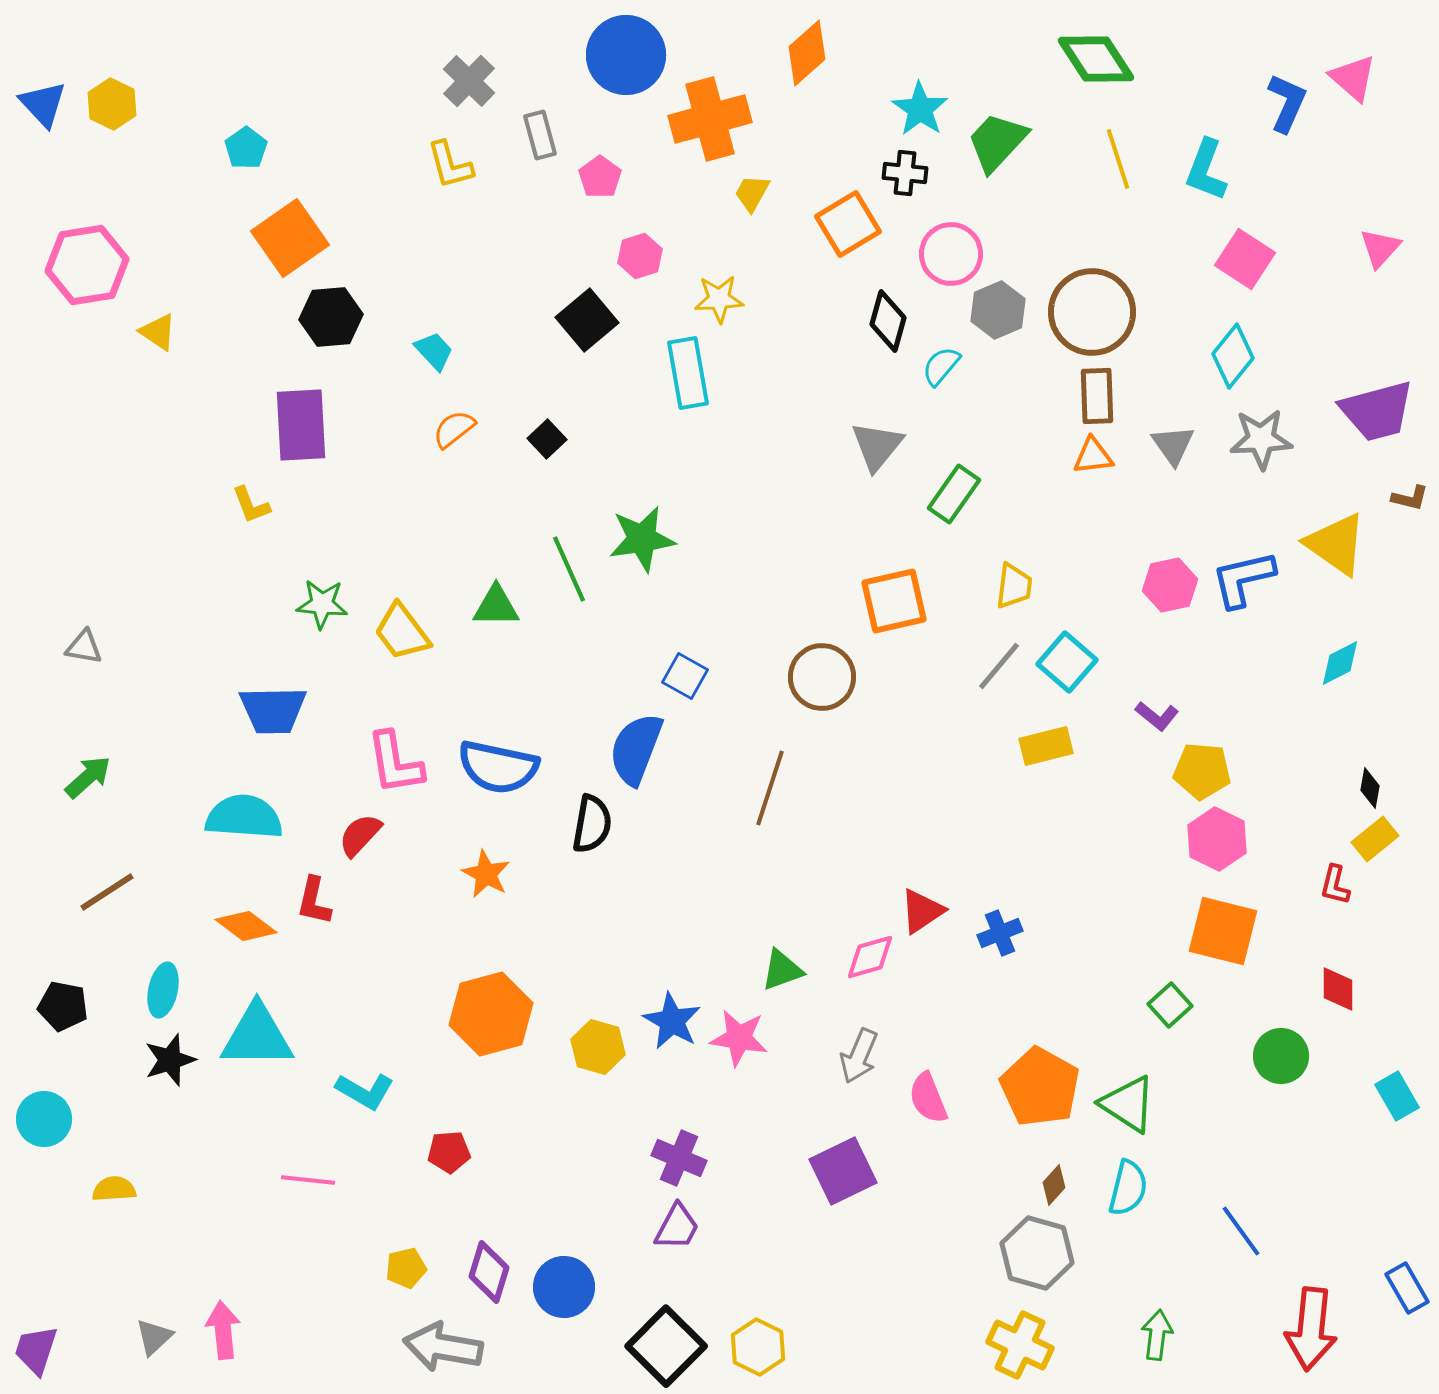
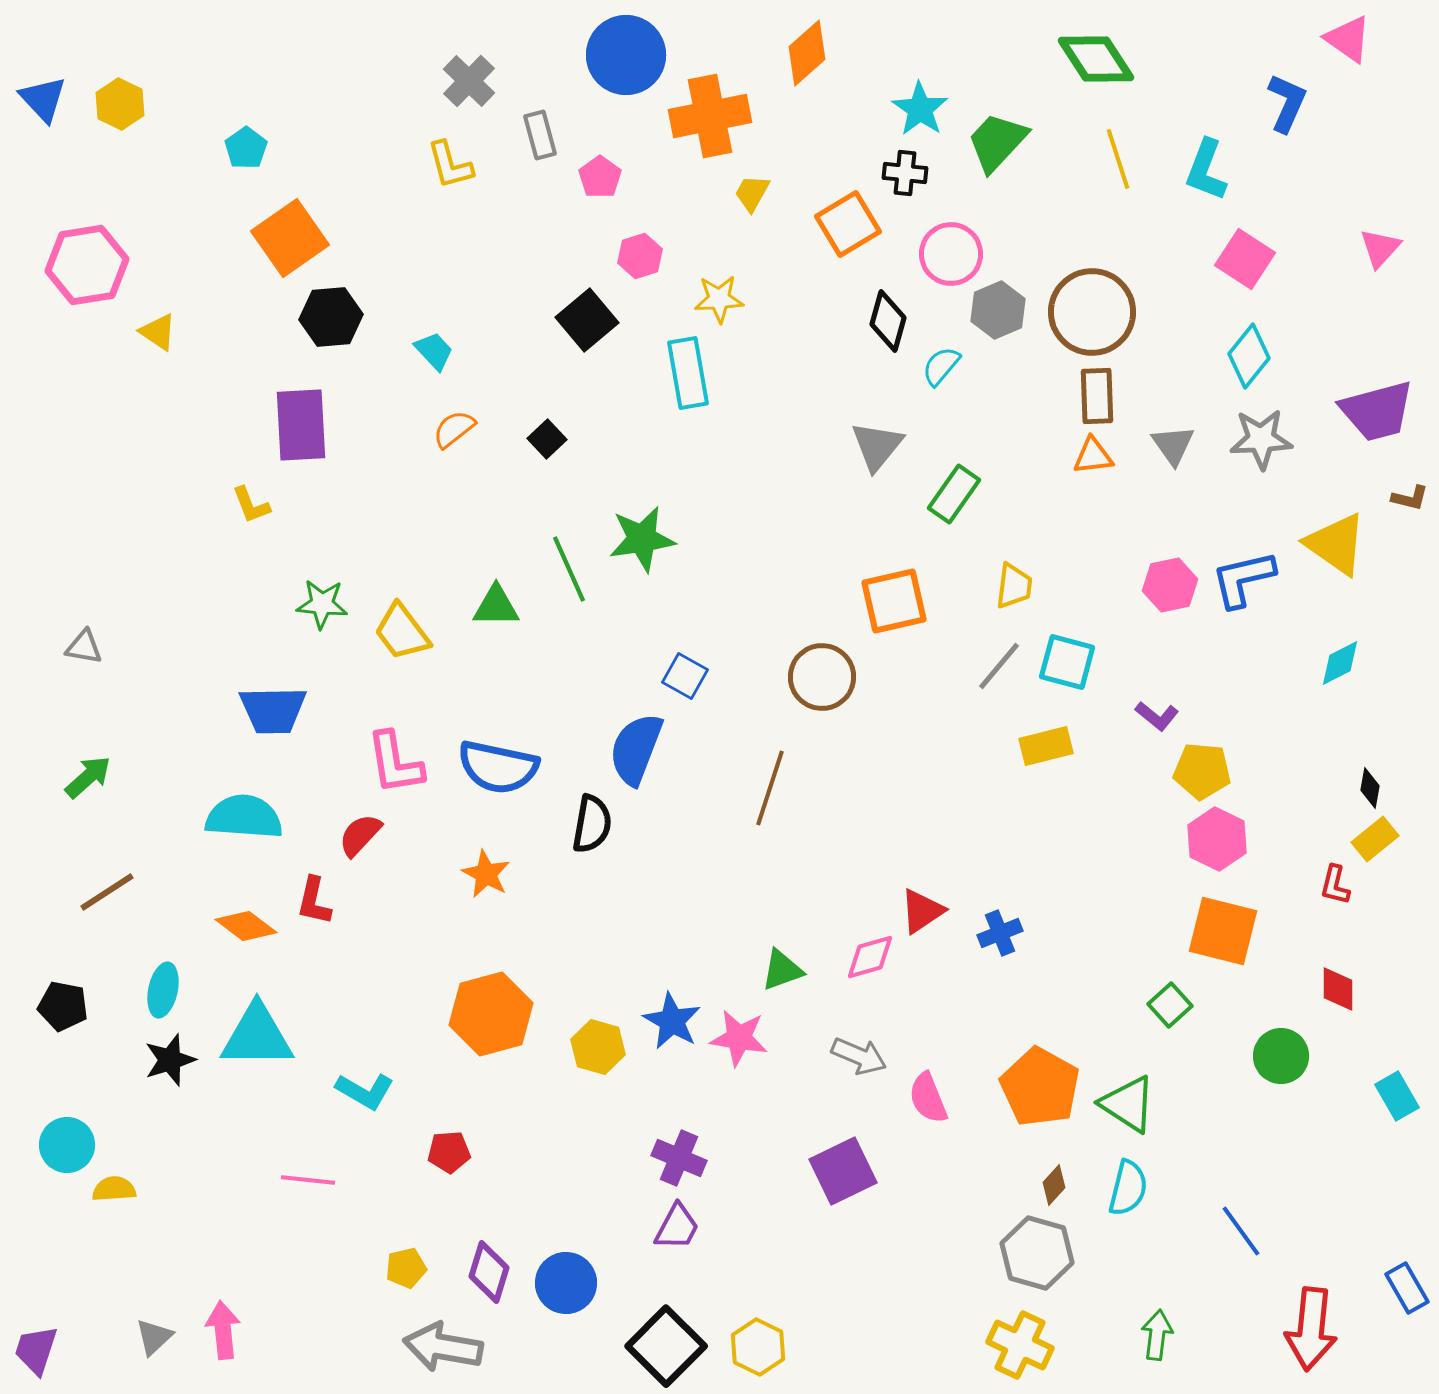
pink triangle at (1353, 78): moved 5 px left, 39 px up; rotated 6 degrees counterclockwise
blue triangle at (43, 104): moved 5 px up
yellow hexagon at (112, 104): moved 8 px right
orange cross at (710, 119): moved 3 px up; rotated 4 degrees clockwise
cyan diamond at (1233, 356): moved 16 px right
cyan square at (1067, 662): rotated 26 degrees counterclockwise
gray arrow at (859, 1056): rotated 90 degrees counterclockwise
cyan circle at (44, 1119): moved 23 px right, 26 px down
blue circle at (564, 1287): moved 2 px right, 4 px up
